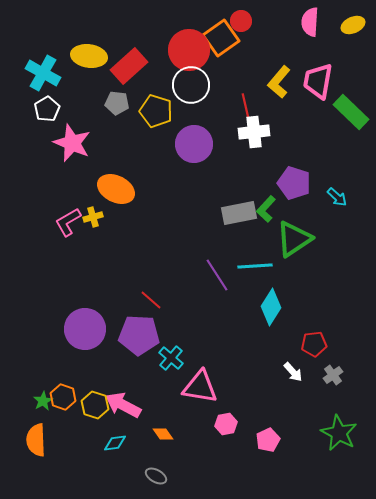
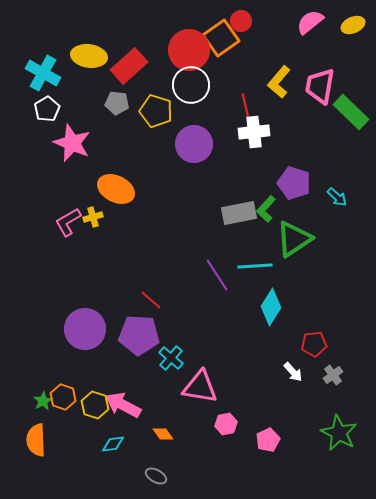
pink semicircle at (310, 22): rotated 48 degrees clockwise
pink trapezoid at (318, 81): moved 2 px right, 5 px down
cyan diamond at (115, 443): moved 2 px left, 1 px down
